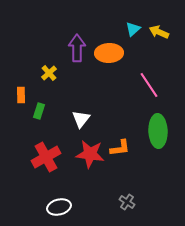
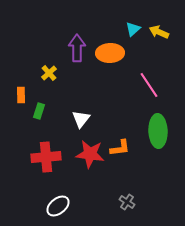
orange ellipse: moved 1 px right
red cross: rotated 24 degrees clockwise
white ellipse: moved 1 px left, 1 px up; rotated 25 degrees counterclockwise
